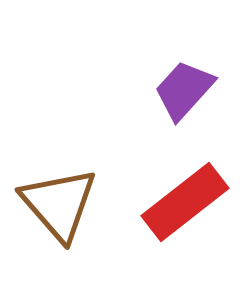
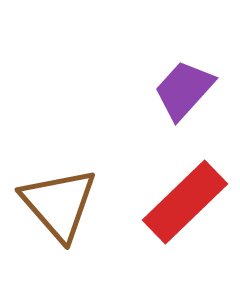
red rectangle: rotated 6 degrees counterclockwise
